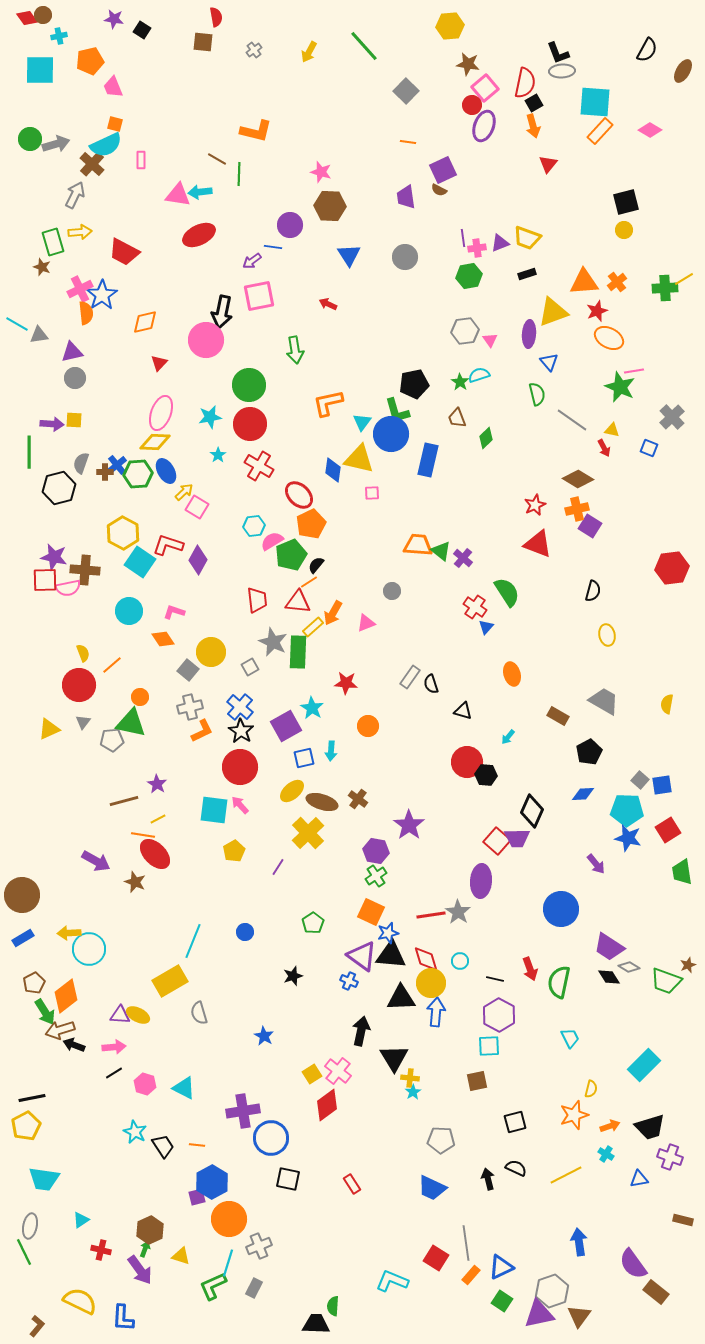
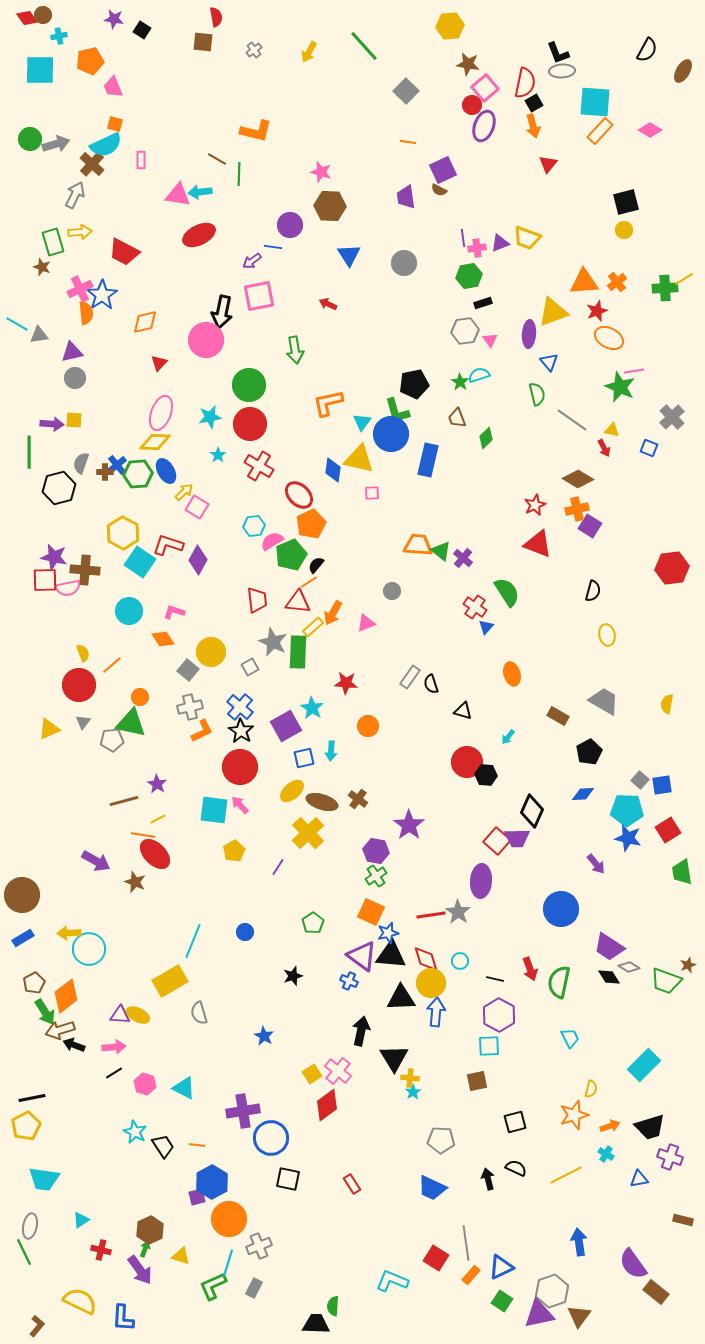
gray circle at (405, 257): moved 1 px left, 6 px down
black rectangle at (527, 274): moved 44 px left, 29 px down
